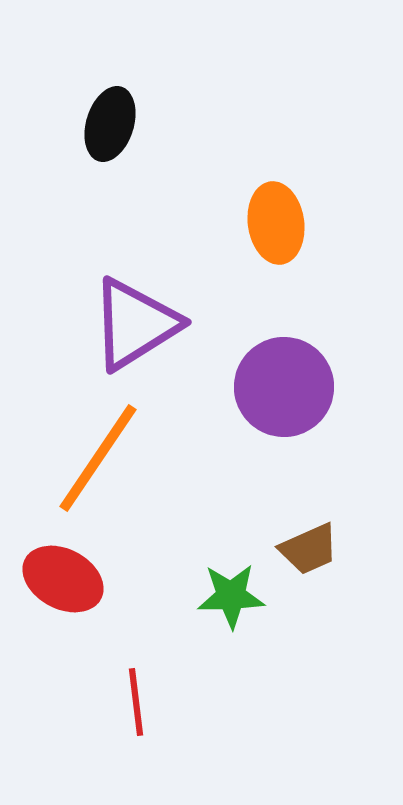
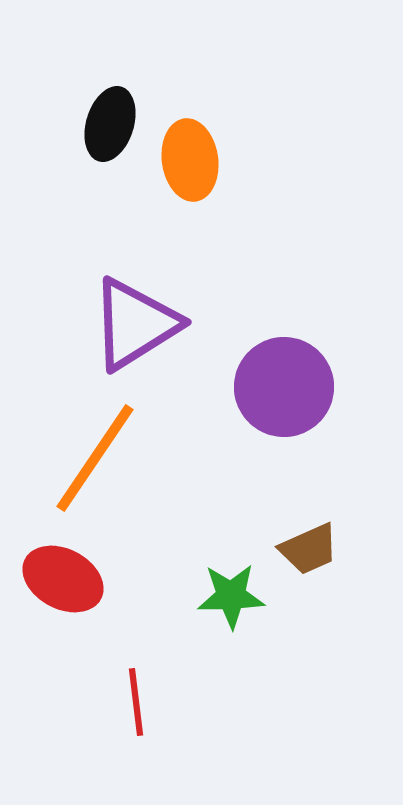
orange ellipse: moved 86 px left, 63 px up
orange line: moved 3 px left
